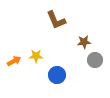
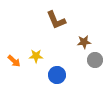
orange arrow: rotated 72 degrees clockwise
